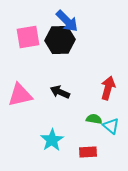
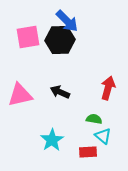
cyan triangle: moved 8 px left, 10 px down
